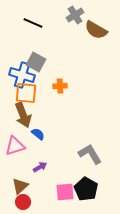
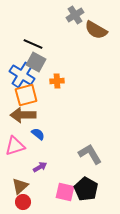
black line: moved 21 px down
blue cross: rotated 15 degrees clockwise
orange cross: moved 3 px left, 5 px up
orange square: moved 2 px down; rotated 20 degrees counterclockwise
brown arrow: rotated 110 degrees clockwise
pink square: rotated 18 degrees clockwise
